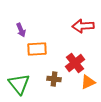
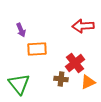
brown cross: moved 7 px right
